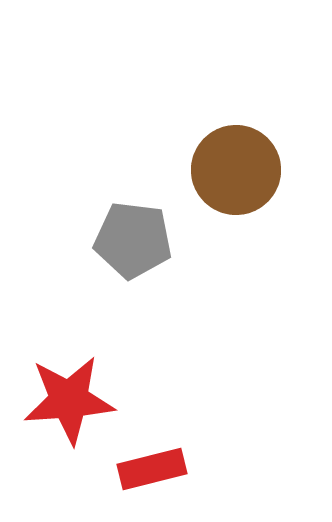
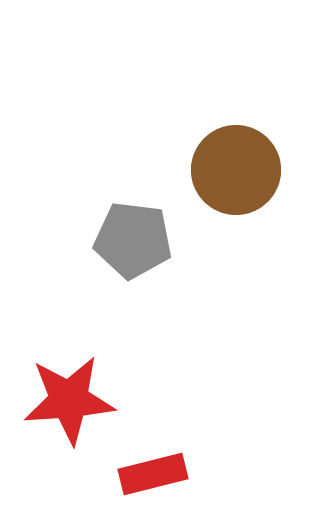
red rectangle: moved 1 px right, 5 px down
